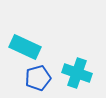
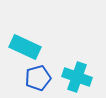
cyan cross: moved 4 px down
